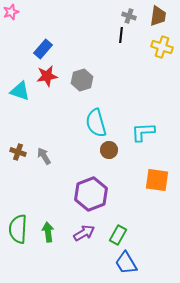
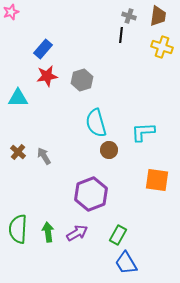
cyan triangle: moved 2 px left, 7 px down; rotated 20 degrees counterclockwise
brown cross: rotated 21 degrees clockwise
purple arrow: moved 7 px left
